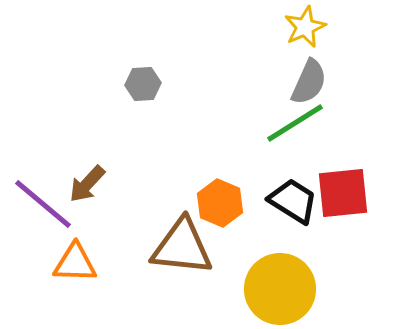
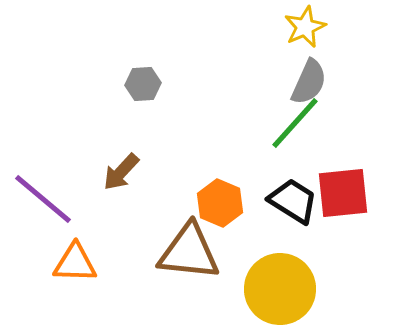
green line: rotated 16 degrees counterclockwise
brown arrow: moved 34 px right, 12 px up
purple line: moved 5 px up
brown triangle: moved 7 px right, 5 px down
